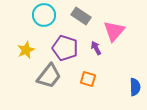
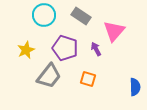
purple arrow: moved 1 px down
